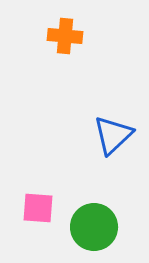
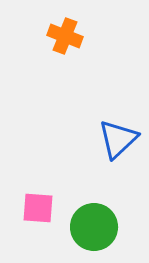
orange cross: rotated 16 degrees clockwise
blue triangle: moved 5 px right, 4 px down
